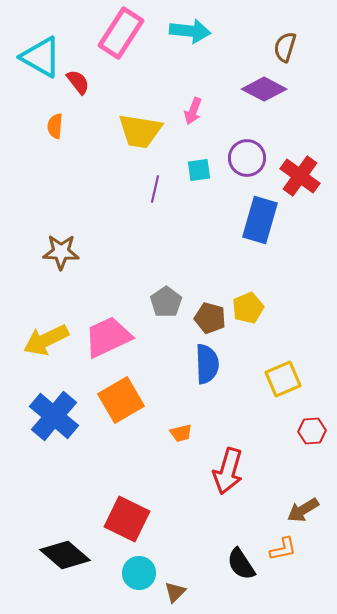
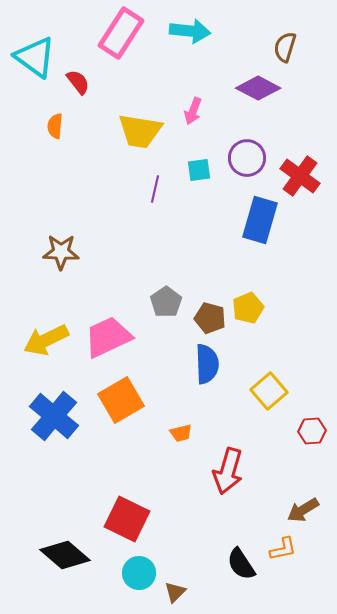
cyan triangle: moved 6 px left; rotated 6 degrees clockwise
purple diamond: moved 6 px left, 1 px up
yellow square: moved 14 px left, 12 px down; rotated 18 degrees counterclockwise
